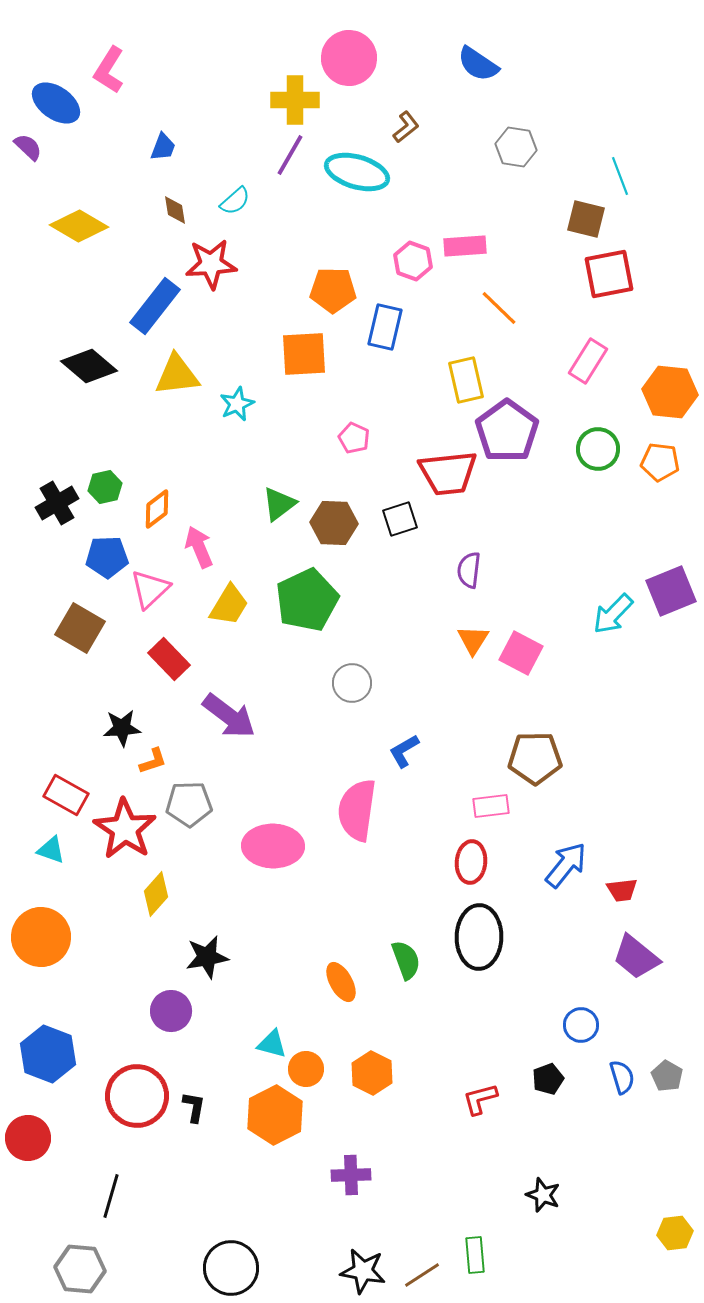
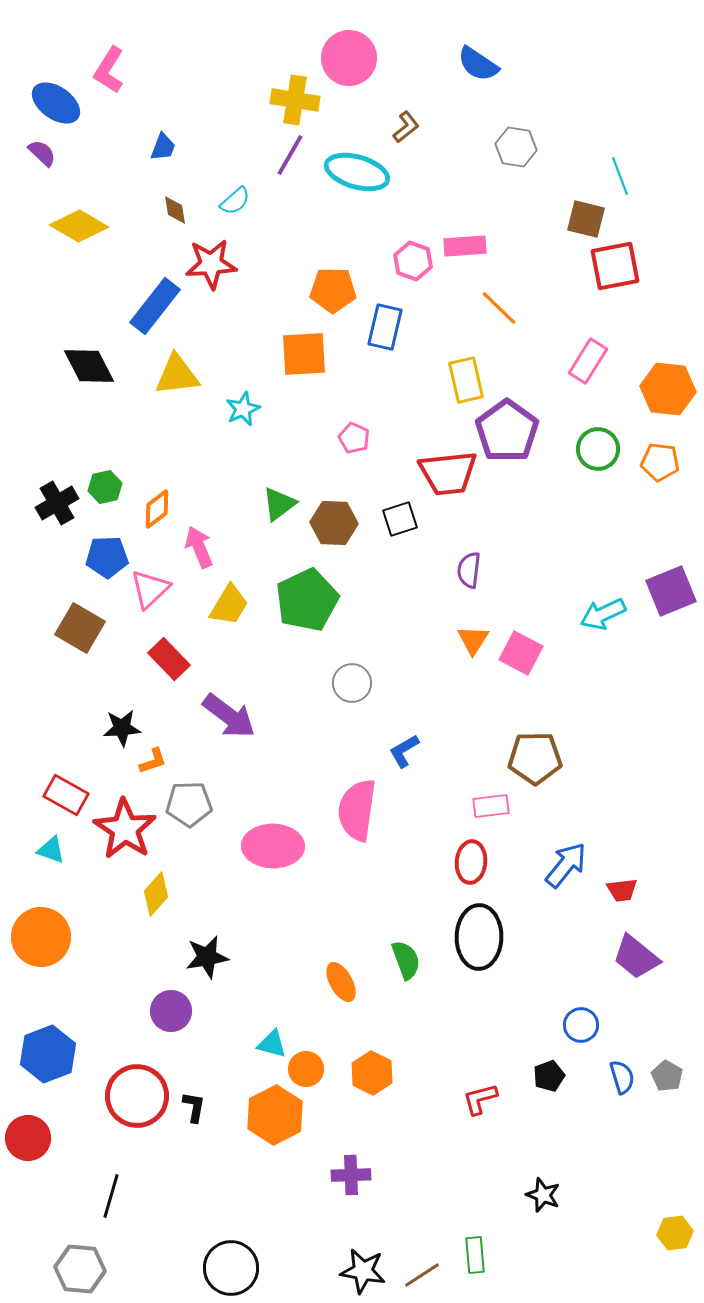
yellow cross at (295, 100): rotated 9 degrees clockwise
purple semicircle at (28, 147): moved 14 px right, 6 px down
red square at (609, 274): moved 6 px right, 8 px up
black diamond at (89, 366): rotated 22 degrees clockwise
orange hexagon at (670, 392): moved 2 px left, 3 px up
cyan star at (237, 404): moved 6 px right, 5 px down
cyan arrow at (613, 614): moved 10 px left; rotated 21 degrees clockwise
blue hexagon at (48, 1054): rotated 18 degrees clockwise
black pentagon at (548, 1079): moved 1 px right, 3 px up
